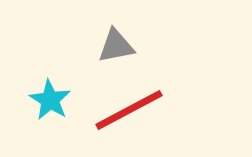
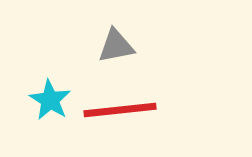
red line: moved 9 px left; rotated 22 degrees clockwise
